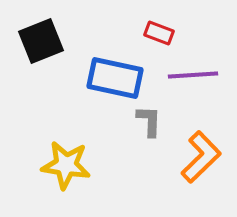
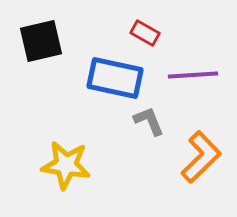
red rectangle: moved 14 px left; rotated 8 degrees clockwise
black square: rotated 9 degrees clockwise
gray L-shape: rotated 24 degrees counterclockwise
